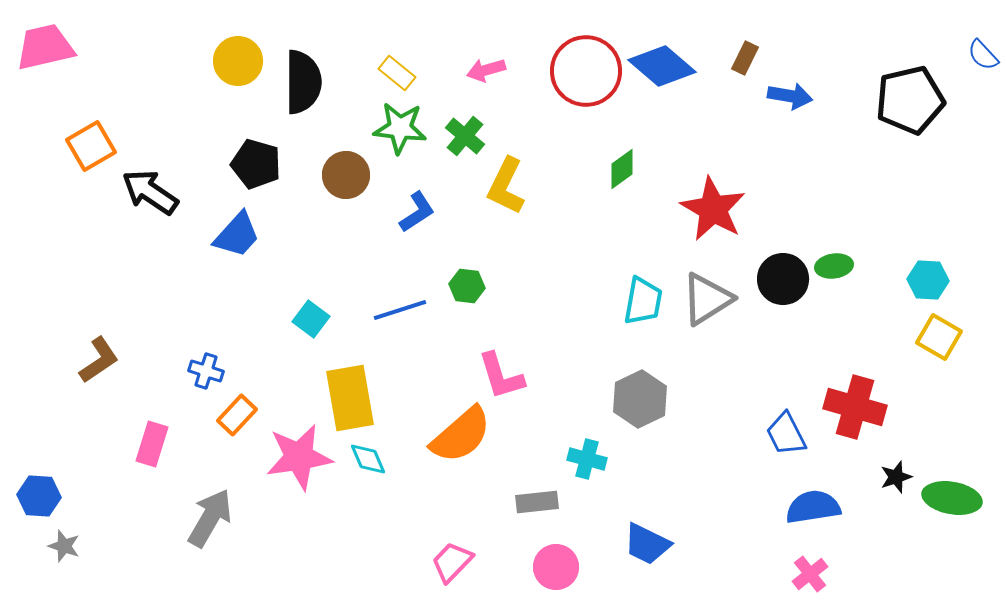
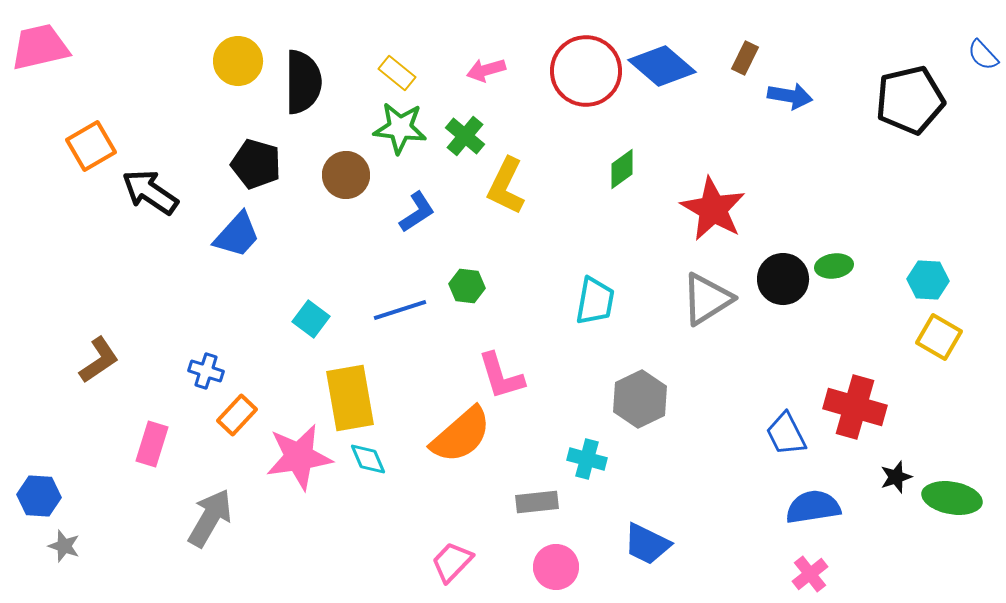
pink trapezoid at (45, 47): moved 5 px left
cyan trapezoid at (643, 301): moved 48 px left
